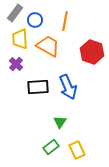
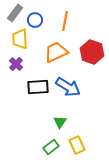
orange trapezoid: moved 8 px right, 6 px down; rotated 55 degrees counterclockwise
blue arrow: rotated 35 degrees counterclockwise
yellow rectangle: moved 5 px up
